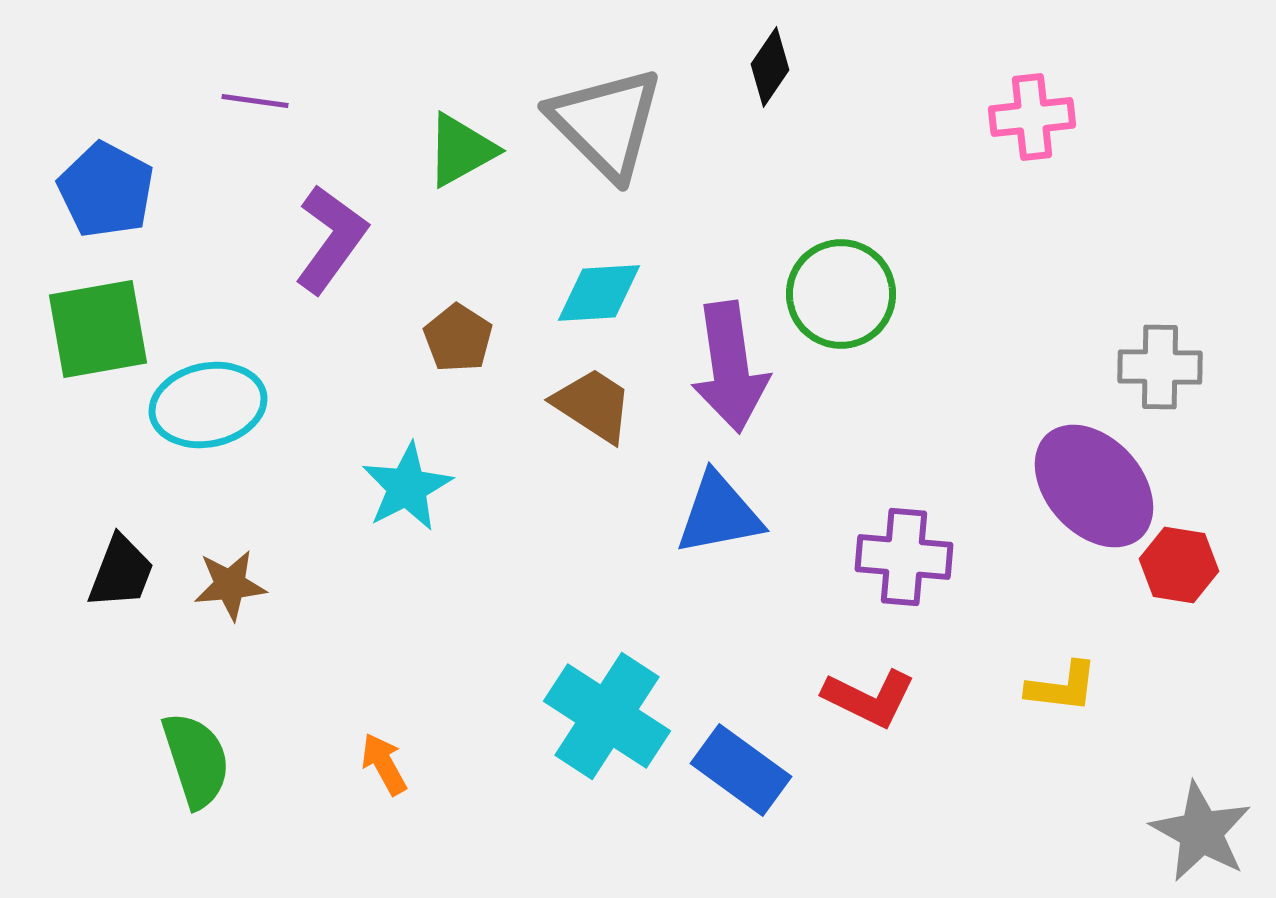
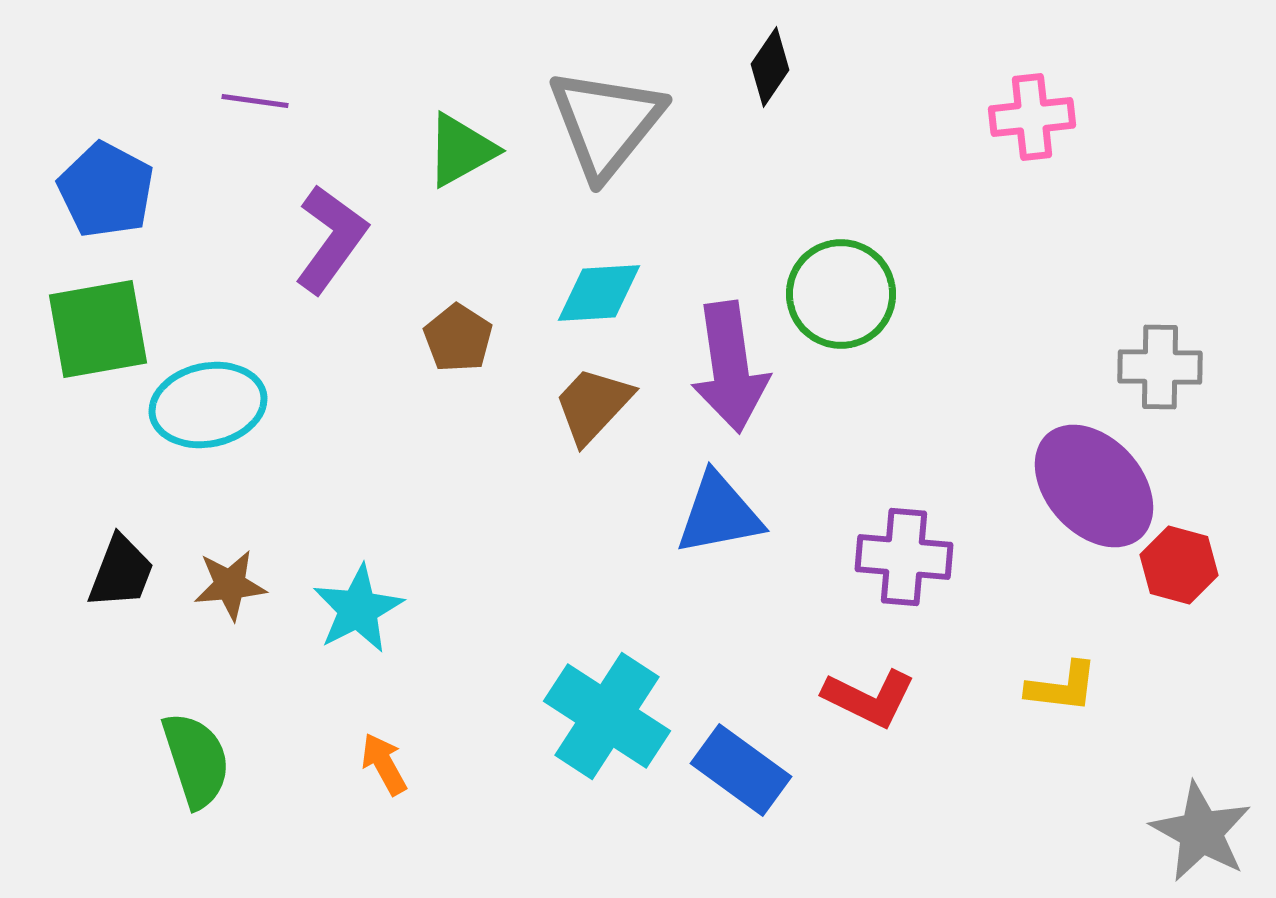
gray triangle: rotated 24 degrees clockwise
brown trapezoid: rotated 80 degrees counterclockwise
cyan star: moved 49 px left, 122 px down
red hexagon: rotated 6 degrees clockwise
